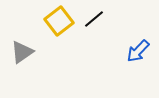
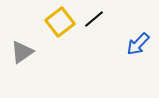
yellow square: moved 1 px right, 1 px down
blue arrow: moved 7 px up
